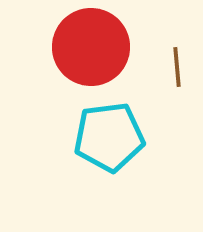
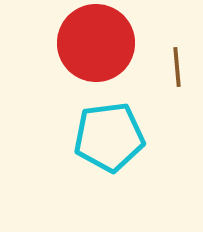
red circle: moved 5 px right, 4 px up
